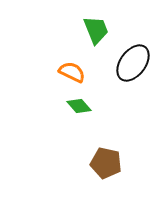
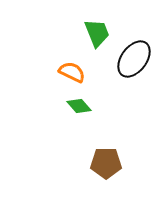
green trapezoid: moved 1 px right, 3 px down
black ellipse: moved 1 px right, 4 px up
brown pentagon: rotated 12 degrees counterclockwise
